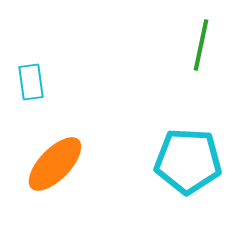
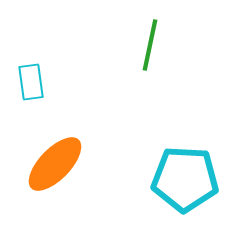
green line: moved 51 px left
cyan pentagon: moved 3 px left, 18 px down
